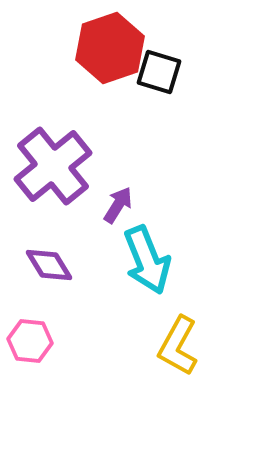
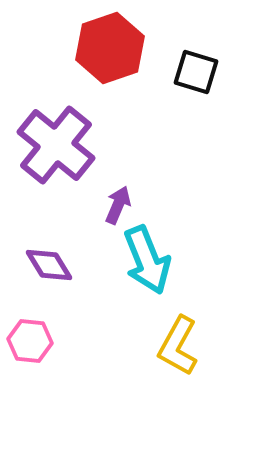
black square: moved 37 px right
purple cross: moved 3 px right, 21 px up; rotated 12 degrees counterclockwise
purple arrow: rotated 9 degrees counterclockwise
